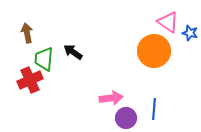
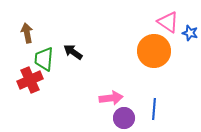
purple circle: moved 2 px left
